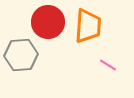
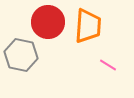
gray hexagon: rotated 16 degrees clockwise
